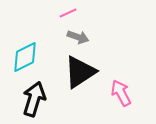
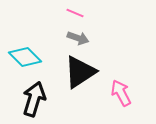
pink line: moved 7 px right; rotated 48 degrees clockwise
gray arrow: moved 1 px down
cyan diamond: rotated 72 degrees clockwise
